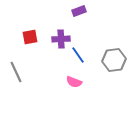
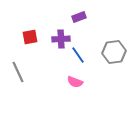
purple rectangle: moved 6 px down
gray hexagon: moved 8 px up
gray line: moved 2 px right
pink semicircle: moved 1 px right
